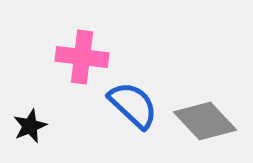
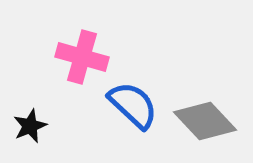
pink cross: rotated 9 degrees clockwise
